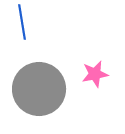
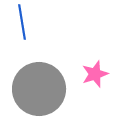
pink star: rotated 8 degrees counterclockwise
